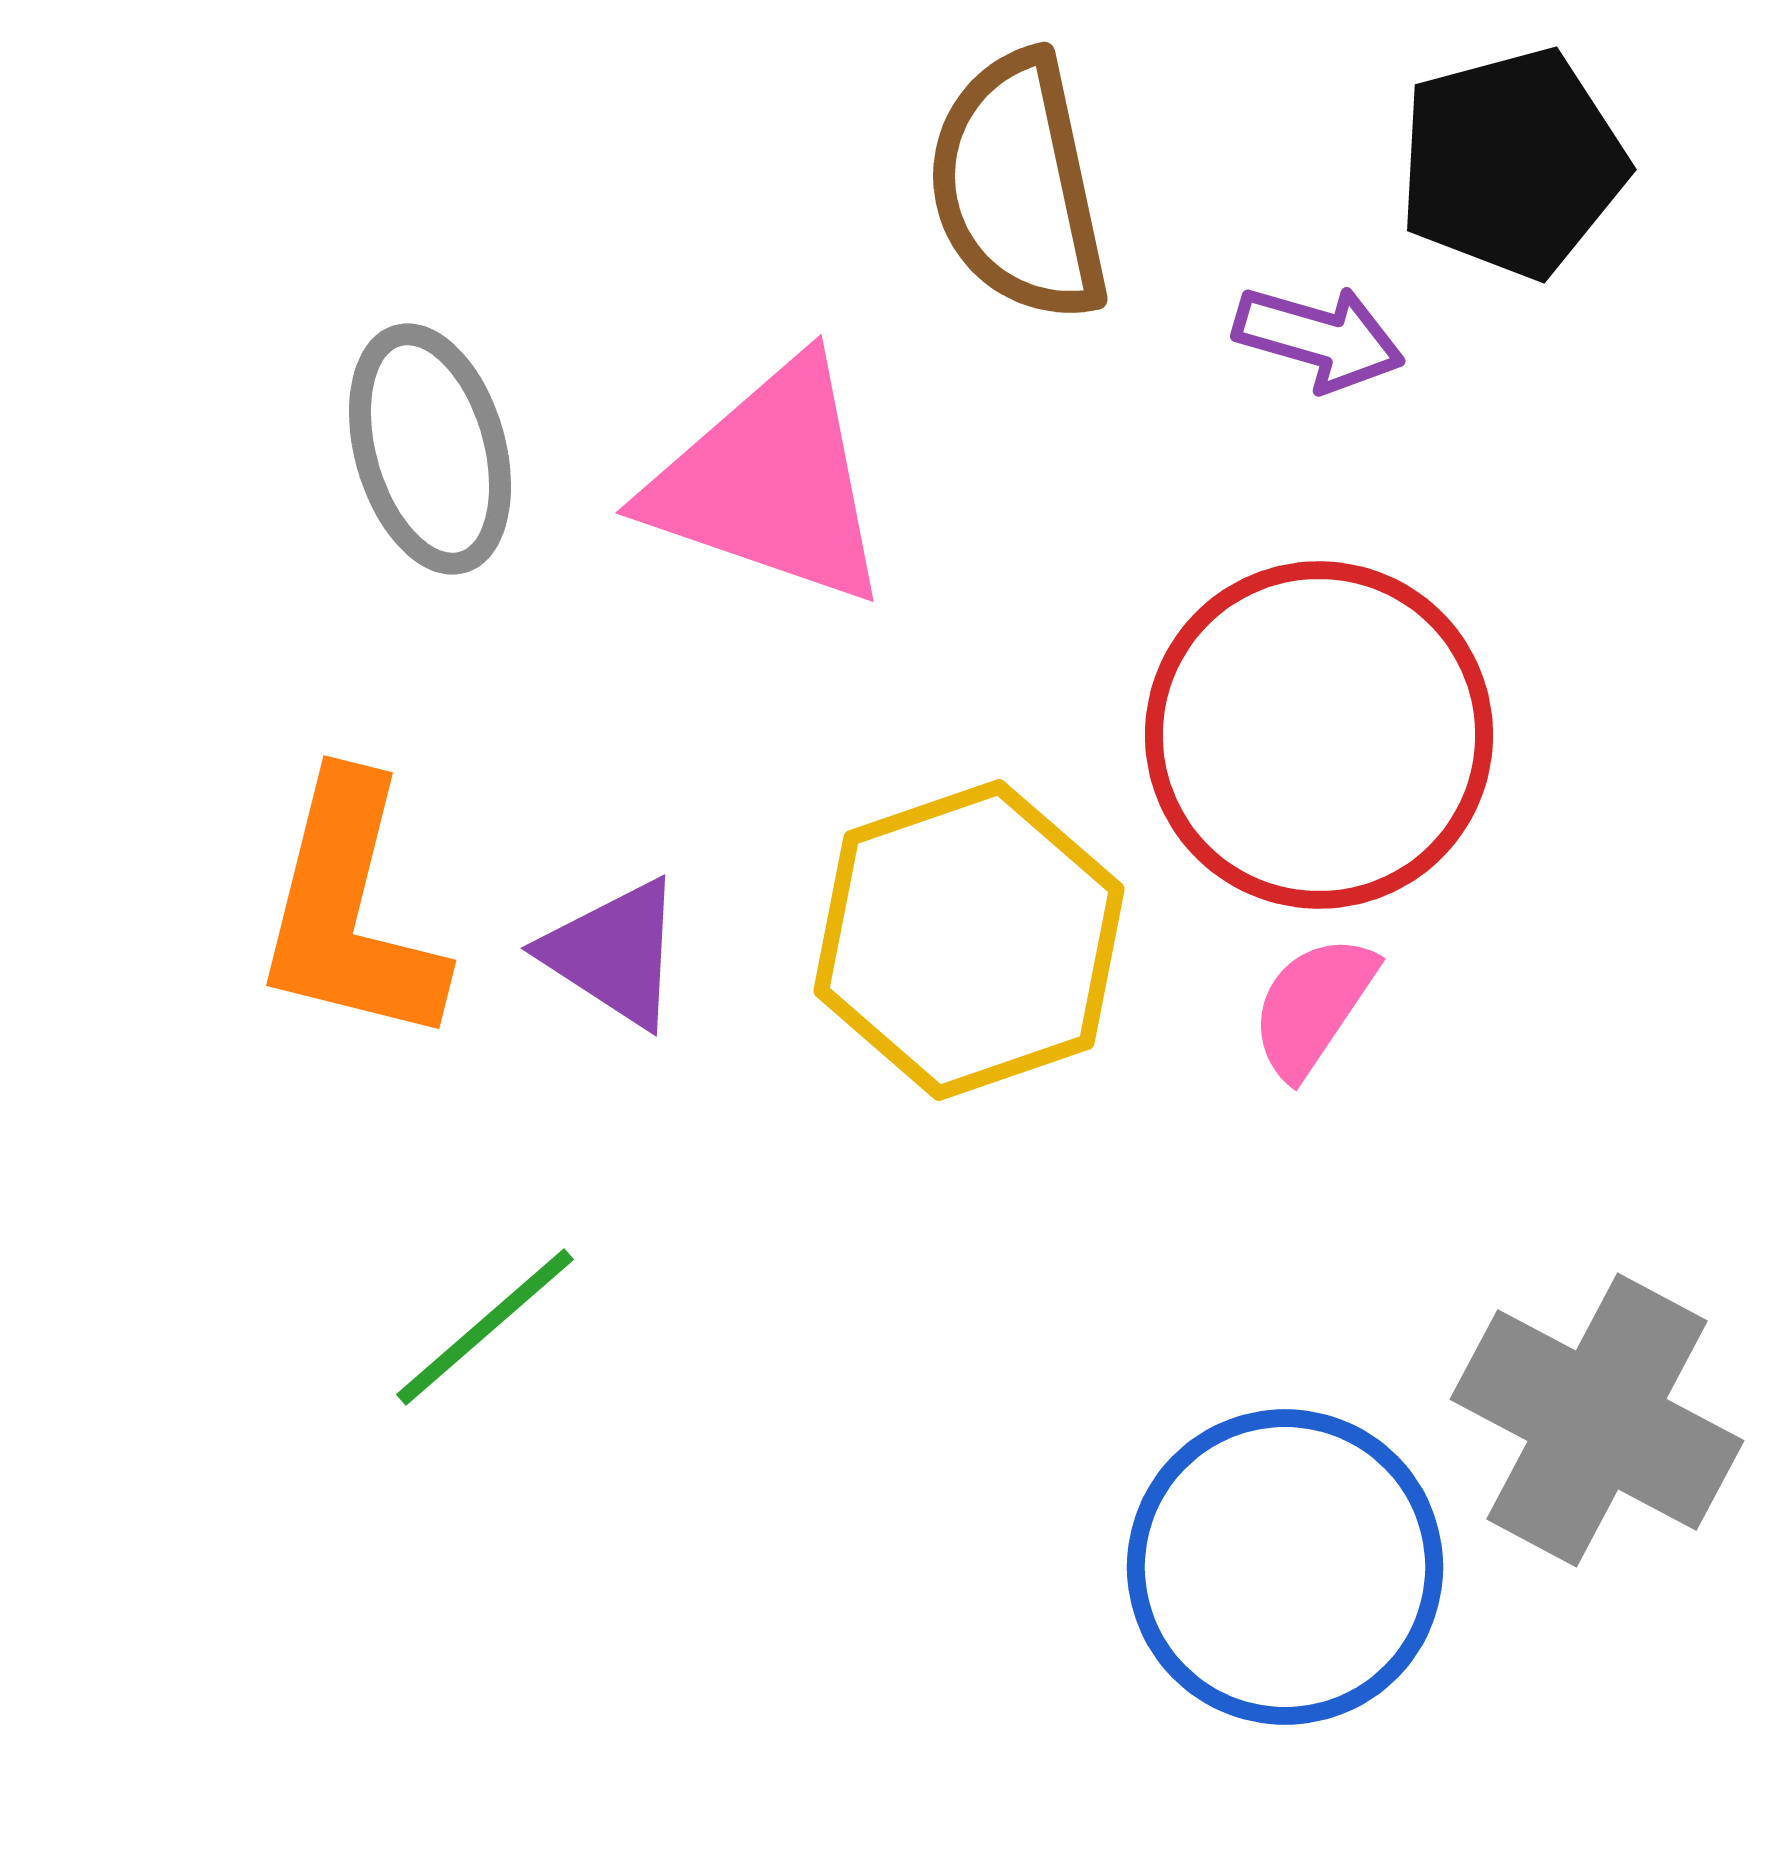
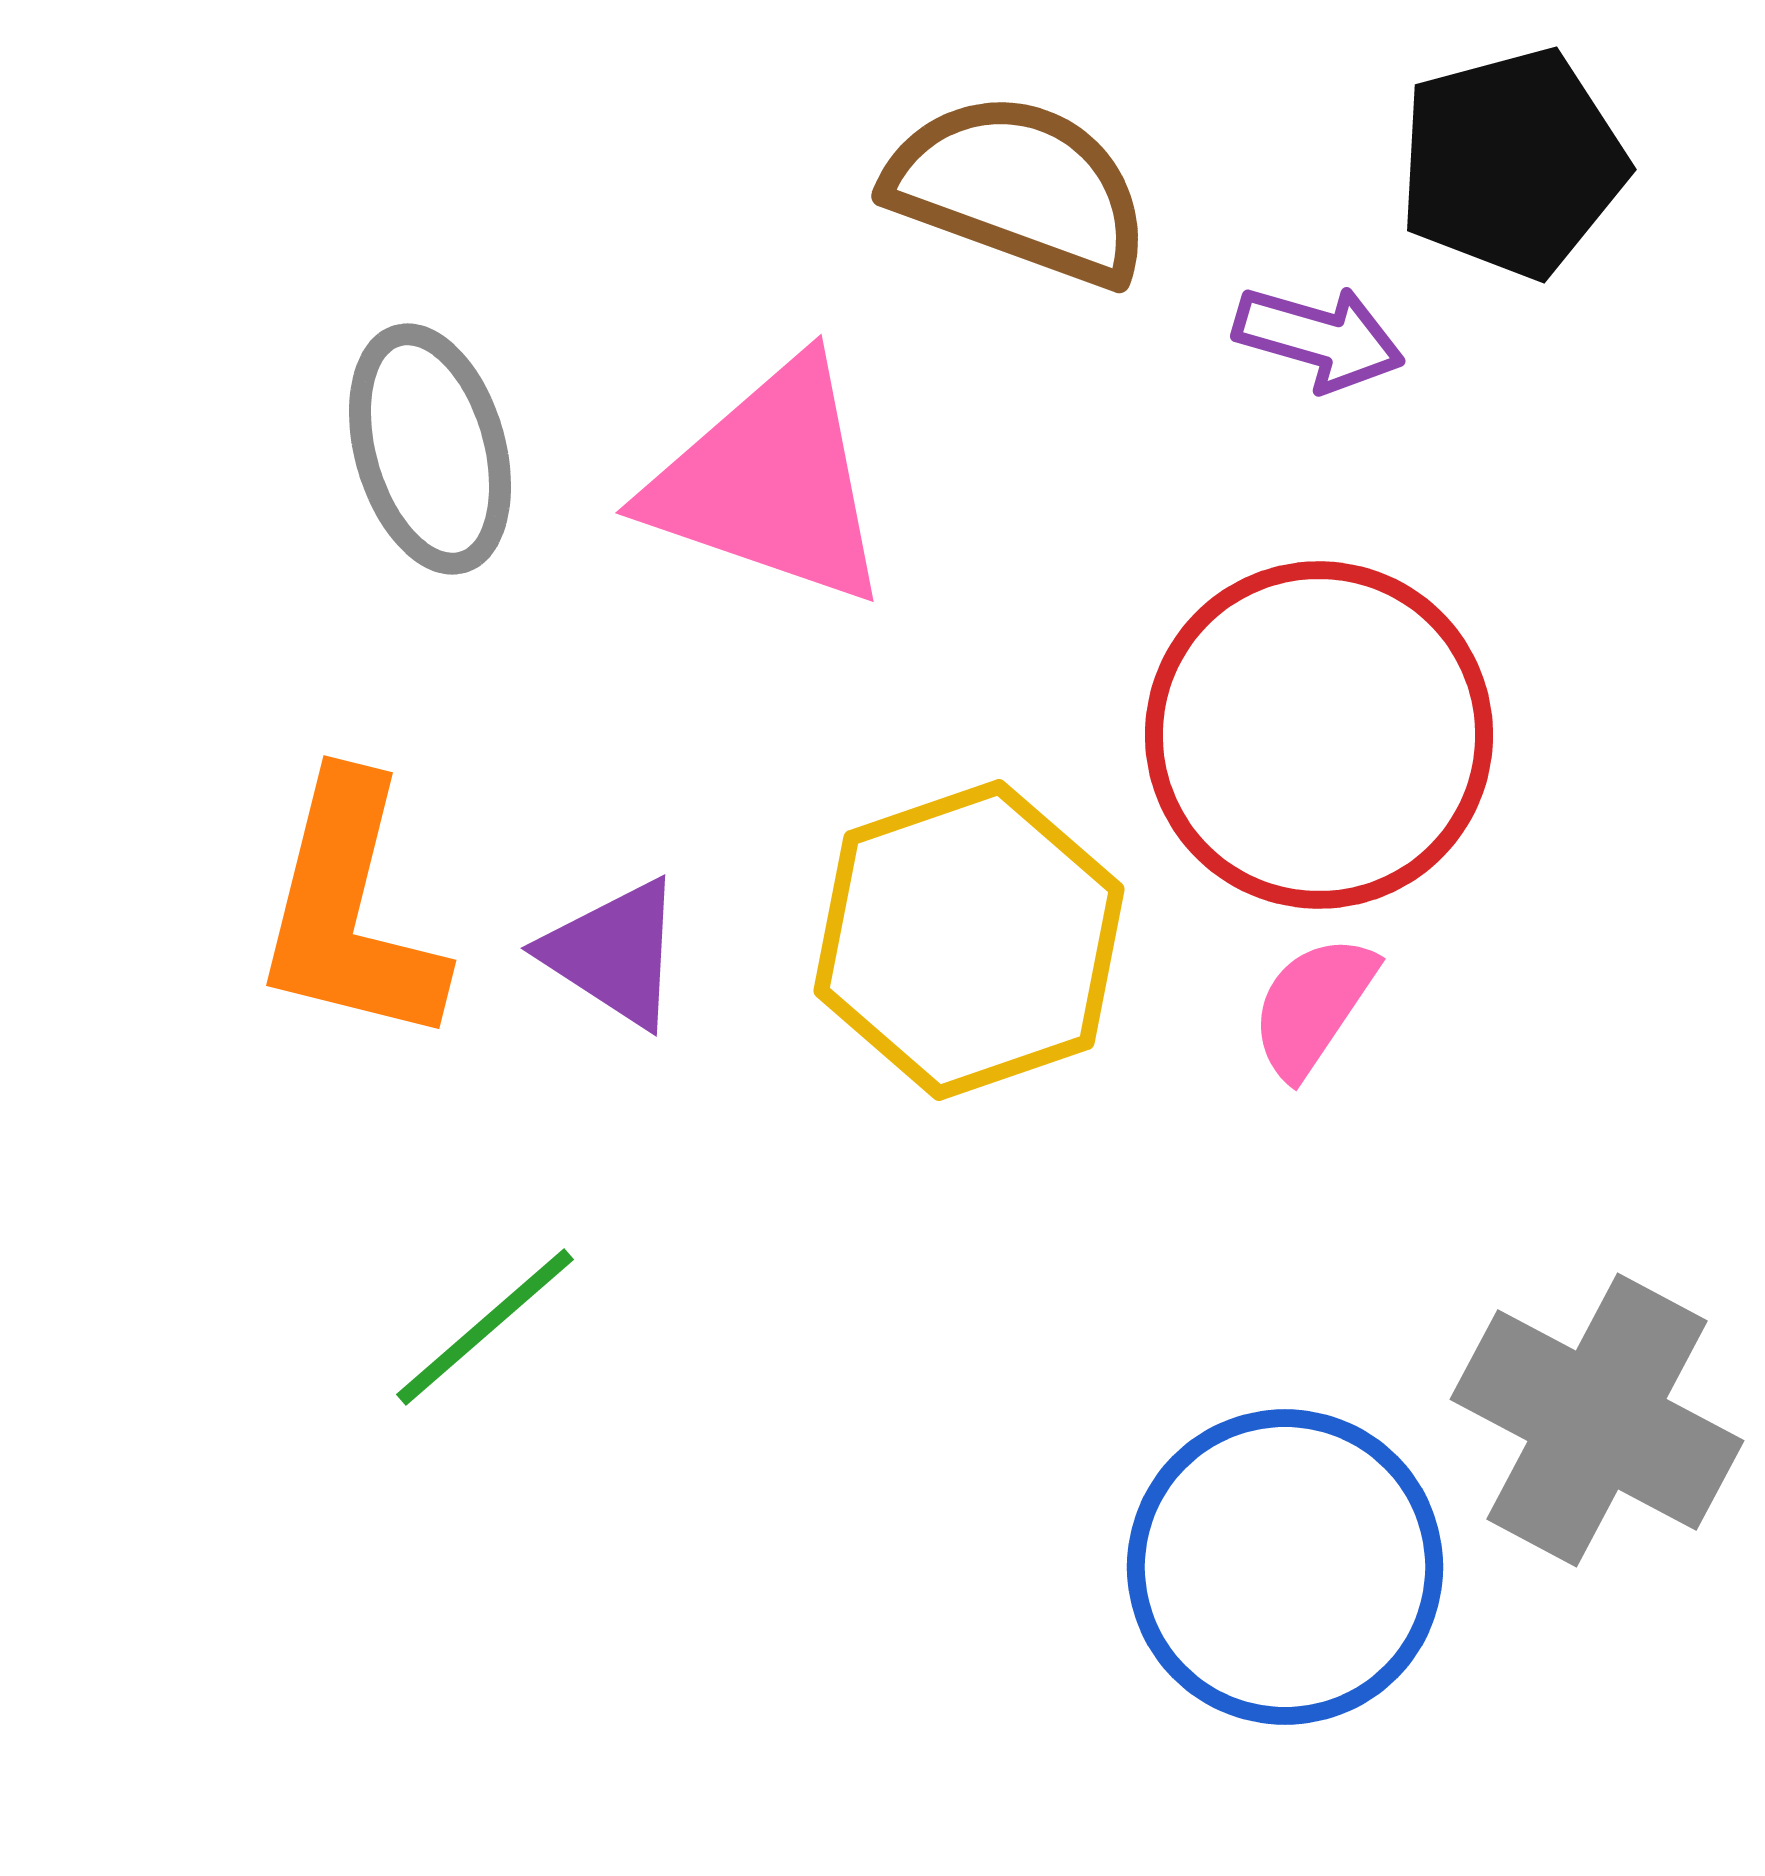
brown semicircle: moved 1 px right, 2 px down; rotated 122 degrees clockwise
